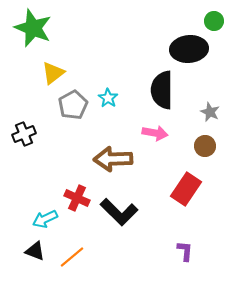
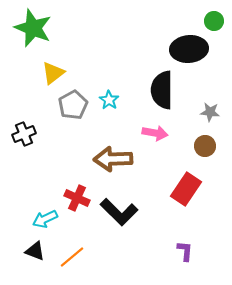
cyan star: moved 1 px right, 2 px down
gray star: rotated 18 degrees counterclockwise
